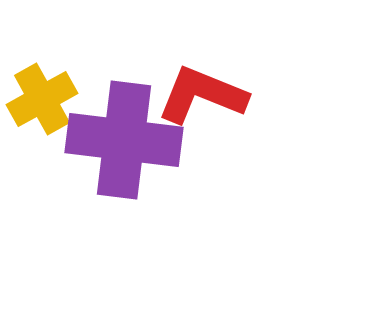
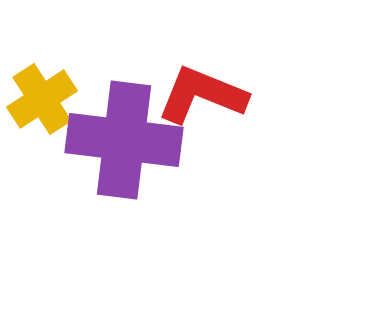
yellow cross: rotated 4 degrees counterclockwise
